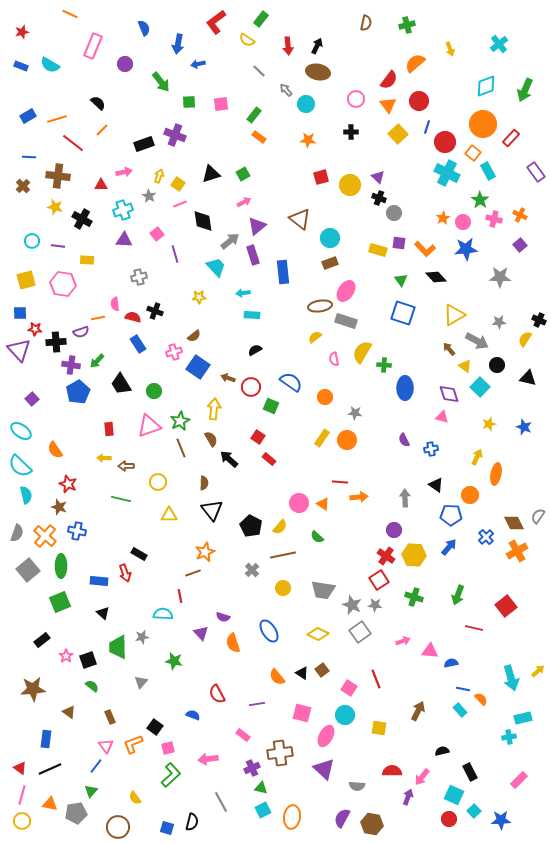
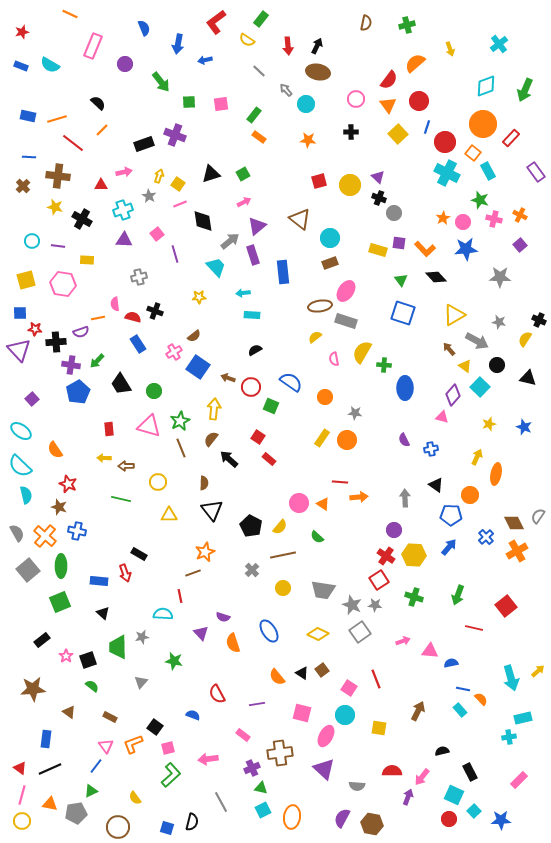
blue arrow at (198, 64): moved 7 px right, 4 px up
blue rectangle at (28, 116): rotated 42 degrees clockwise
red square at (321, 177): moved 2 px left, 4 px down
green star at (480, 200): rotated 18 degrees counterclockwise
gray star at (499, 322): rotated 16 degrees clockwise
pink cross at (174, 352): rotated 14 degrees counterclockwise
purple diamond at (449, 394): moved 4 px right, 1 px down; rotated 60 degrees clockwise
pink triangle at (149, 426): rotated 35 degrees clockwise
brown semicircle at (211, 439): rotated 112 degrees counterclockwise
gray semicircle at (17, 533): rotated 48 degrees counterclockwise
brown rectangle at (110, 717): rotated 40 degrees counterclockwise
green triangle at (91, 791): rotated 24 degrees clockwise
